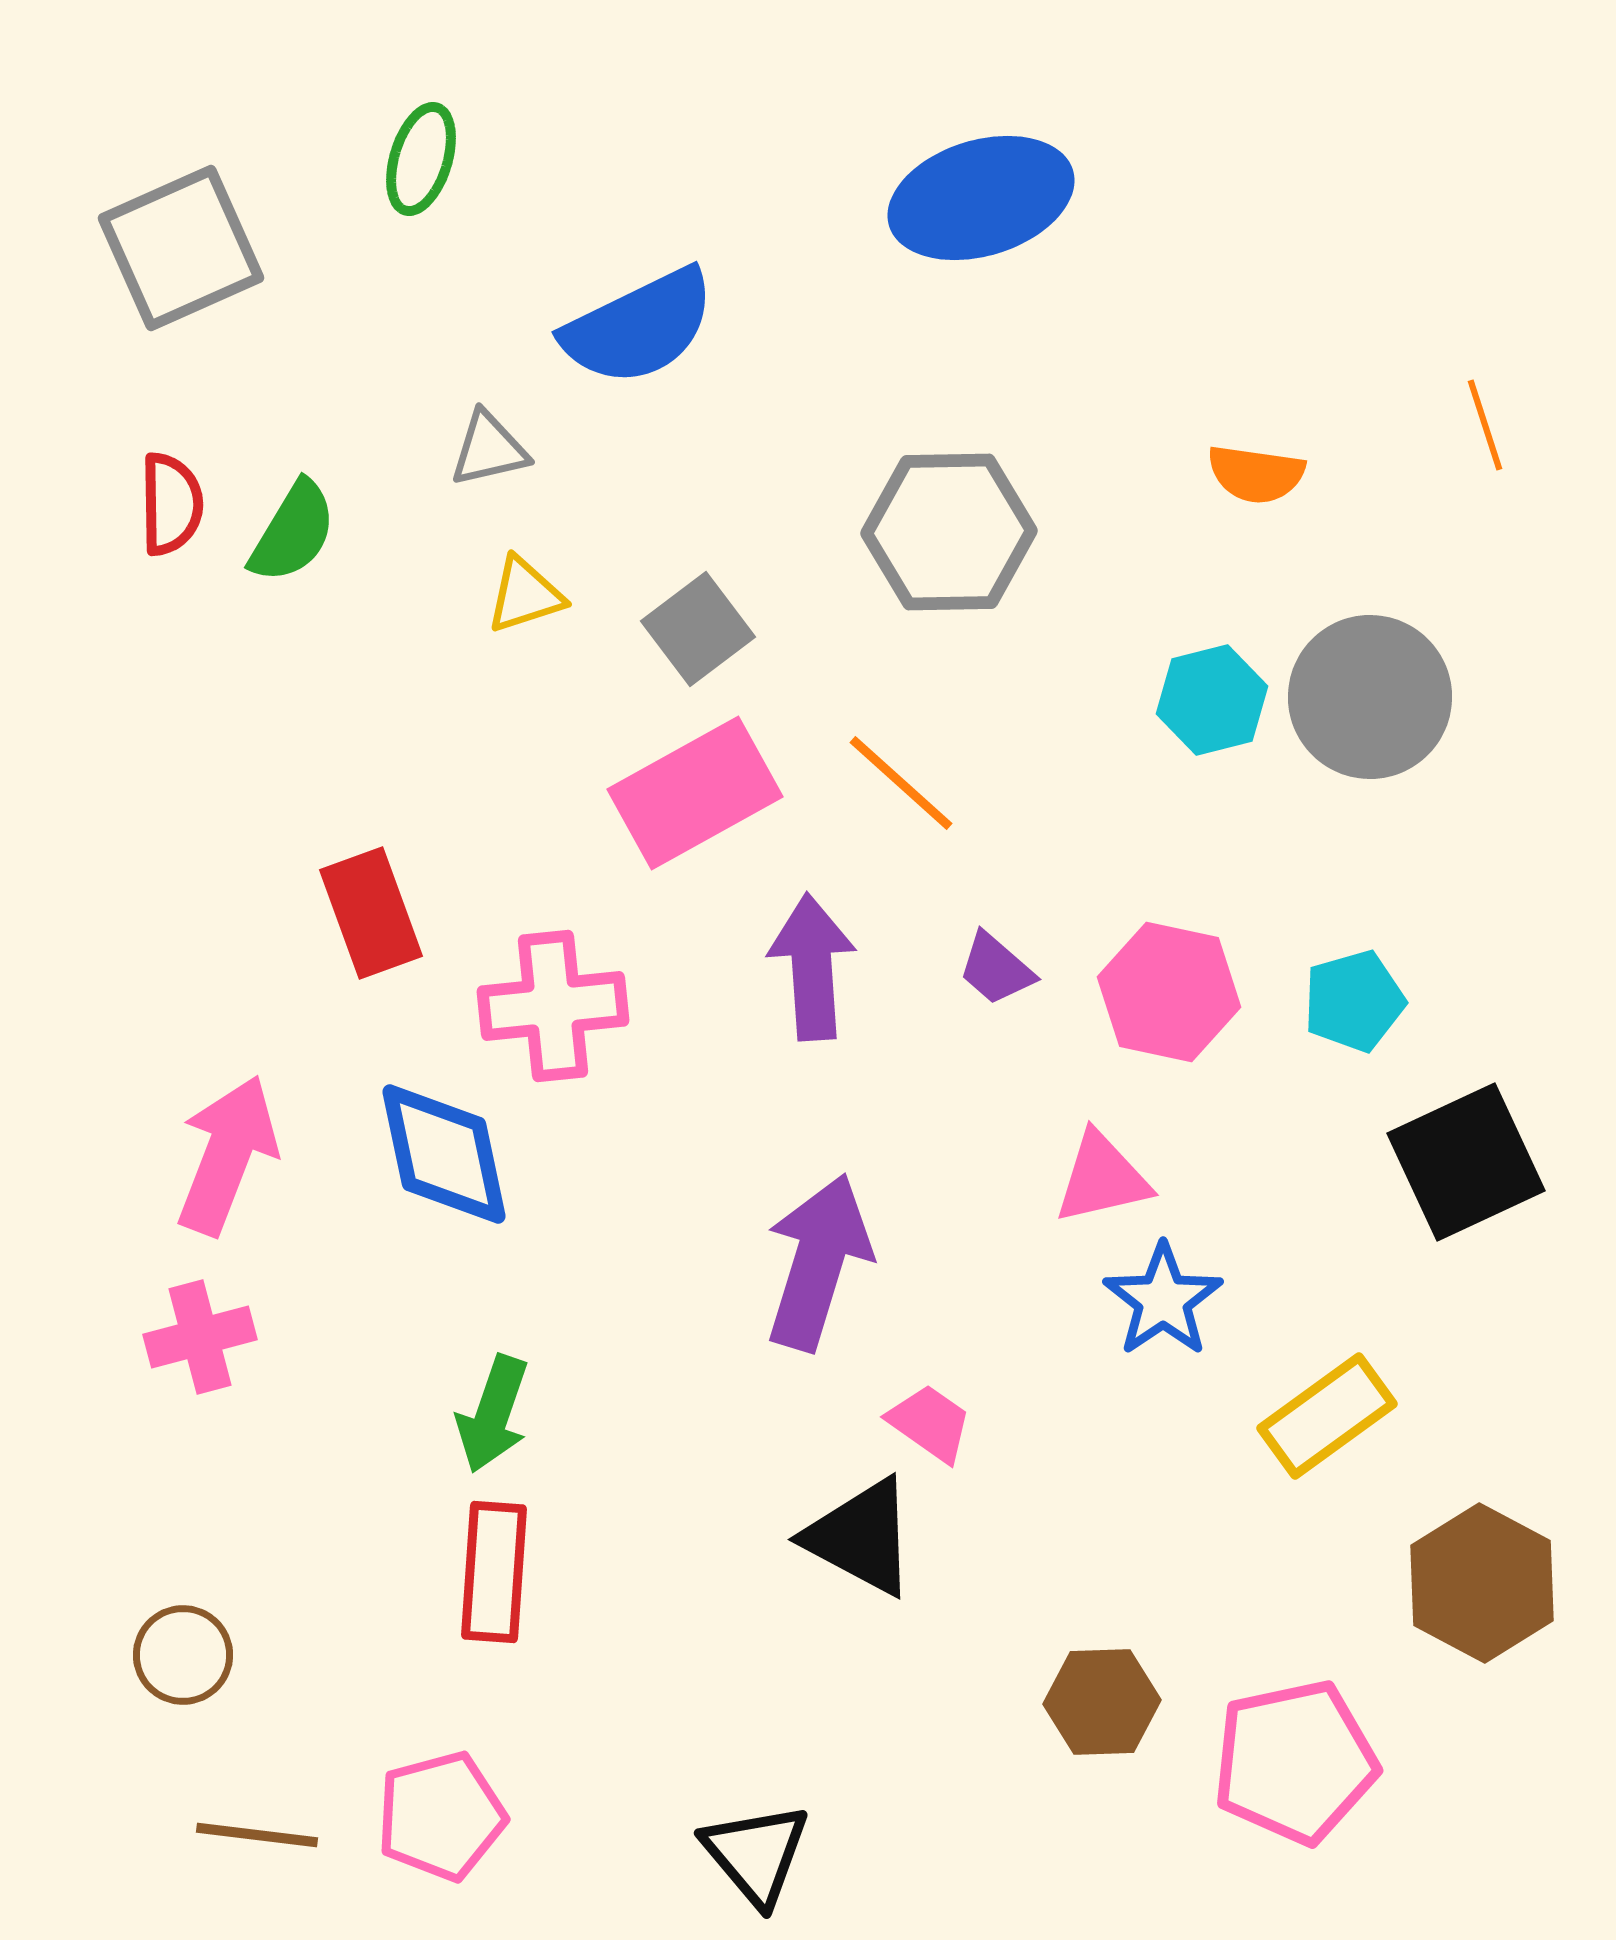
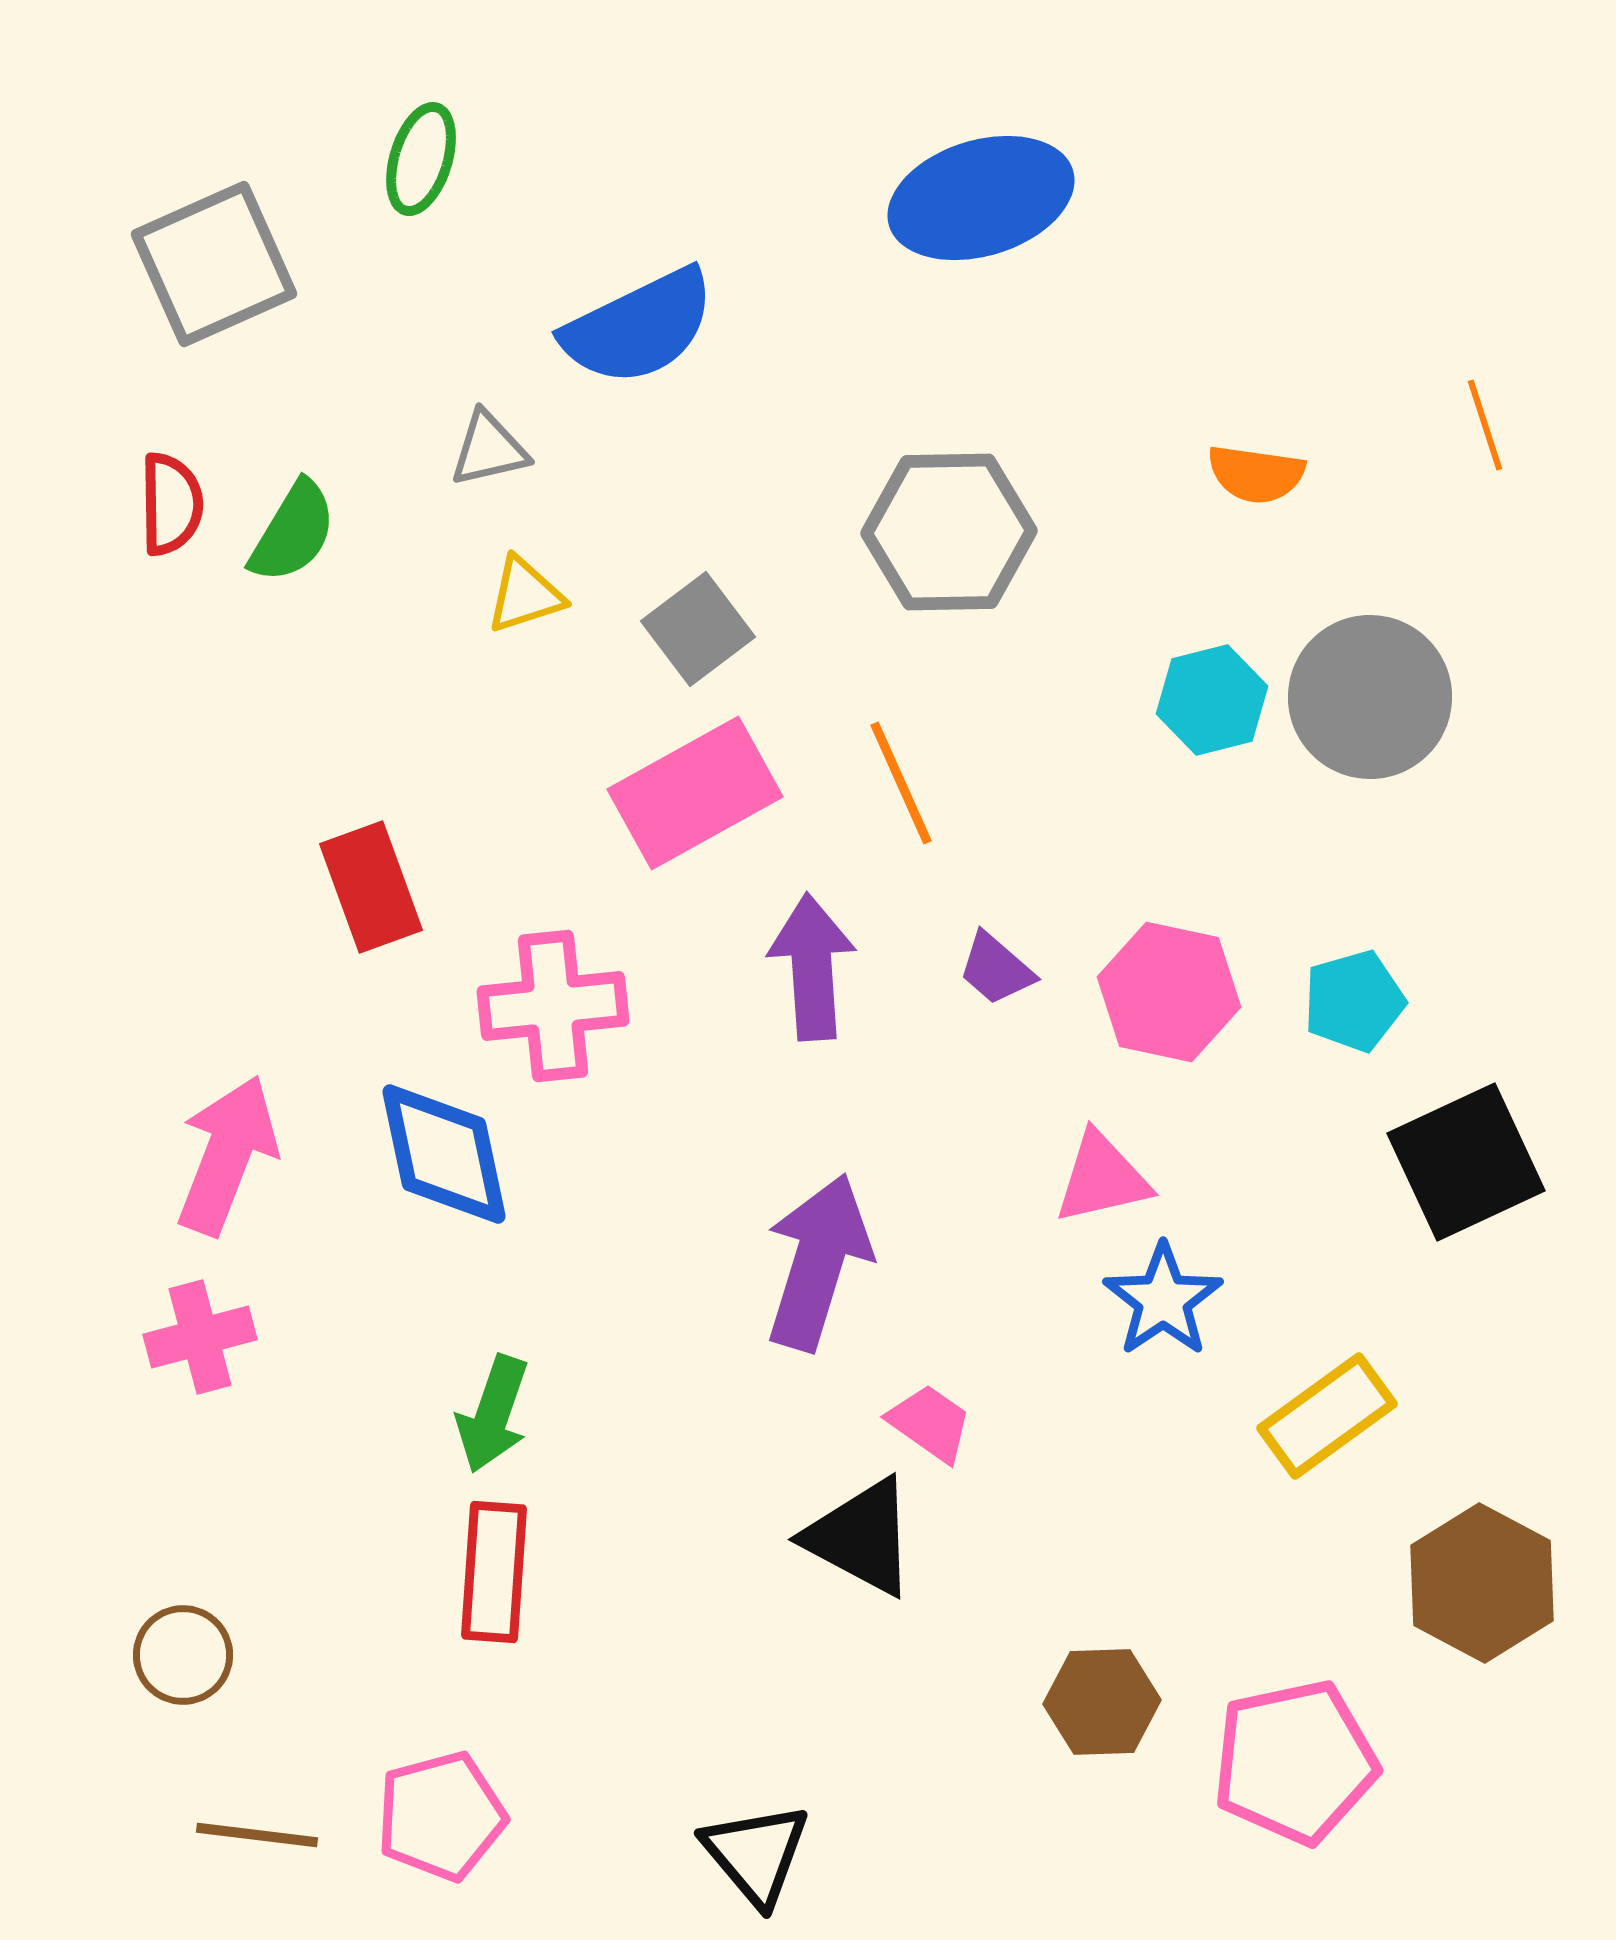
gray square at (181, 248): moved 33 px right, 16 px down
orange line at (901, 783): rotated 24 degrees clockwise
red rectangle at (371, 913): moved 26 px up
